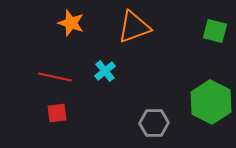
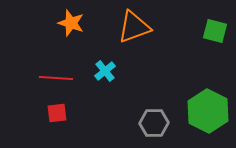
red line: moved 1 px right, 1 px down; rotated 8 degrees counterclockwise
green hexagon: moved 3 px left, 9 px down
